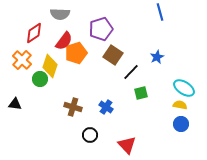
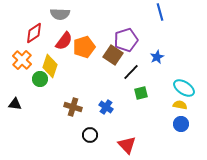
purple pentagon: moved 25 px right, 11 px down
orange pentagon: moved 8 px right, 6 px up
